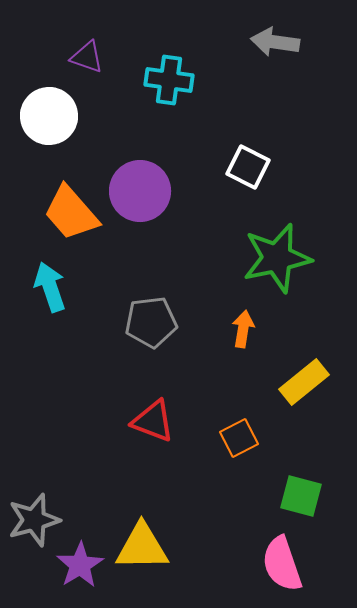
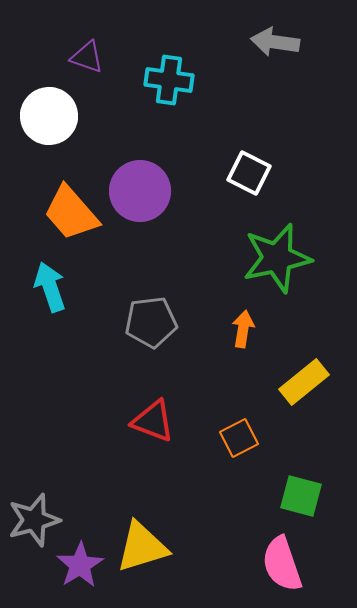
white square: moved 1 px right, 6 px down
yellow triangle: rotated 16 degrees counterclockwise
